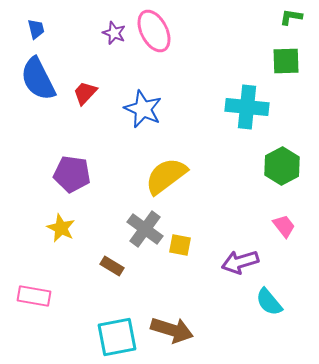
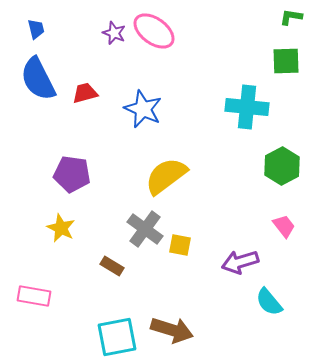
pink ellipse: rotated 27 degrees counterclockwise
red trapezoid: rotated 32 degrees clockwise
